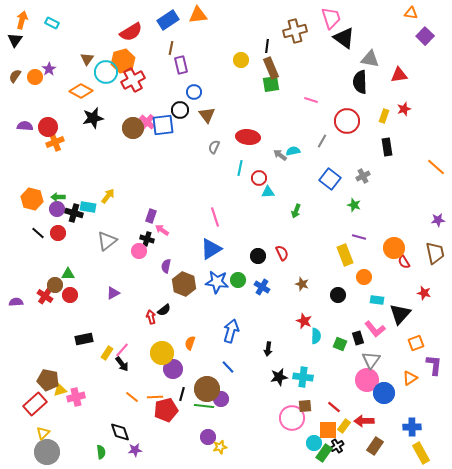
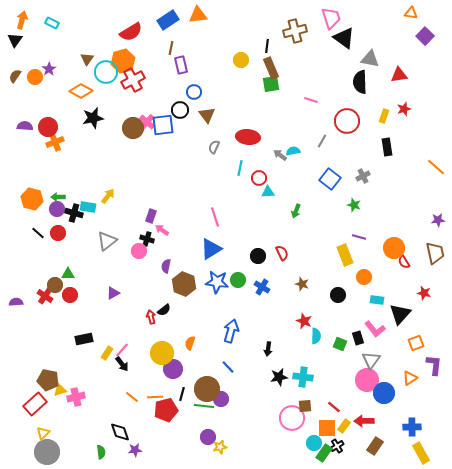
orange square at (328, 430): moved 1 px left, 2 px up
